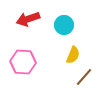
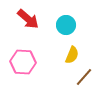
red arrow: rotated 120 degrees counterclockwise
cyan circle: moved 2 px right
yellow semicircle: moved 1 px left
